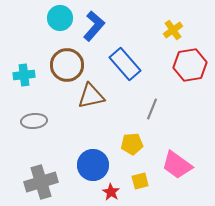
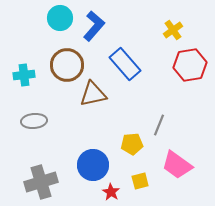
brown triangle: moved 2 px right, 2 px up
gray line: moved 7 px right, 16 px down
